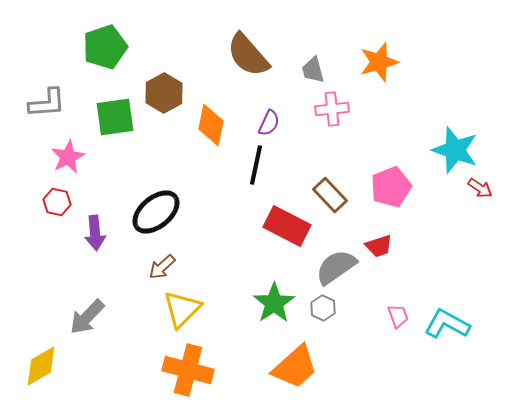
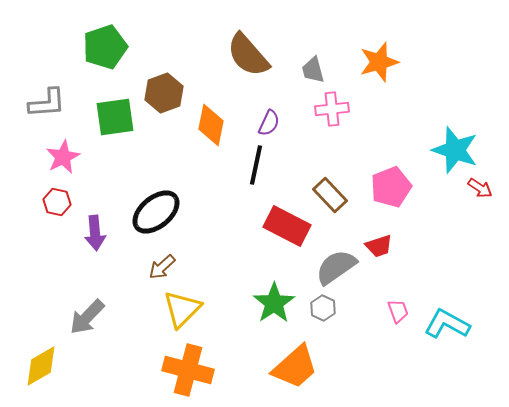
brown hexagon: rotated 9 degrees clockwise
pink star: moved 5 px left
pink trapezoid: moved 5 px up
